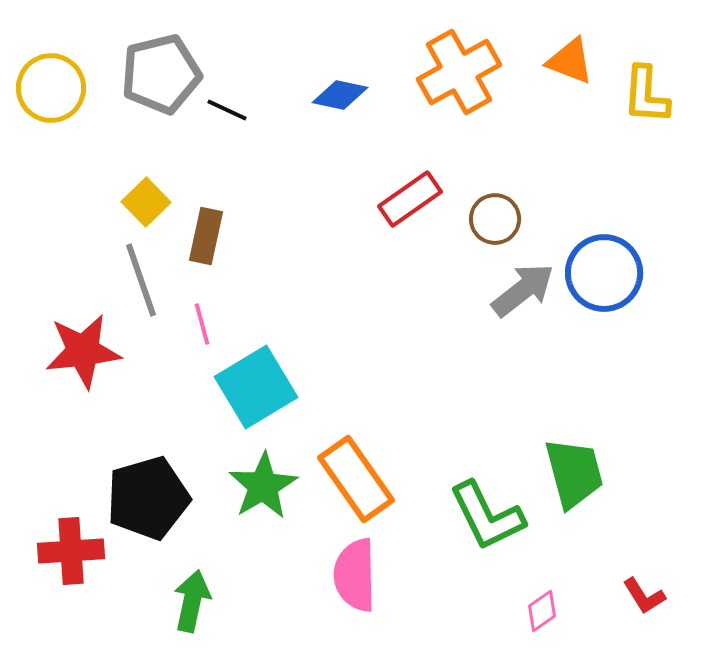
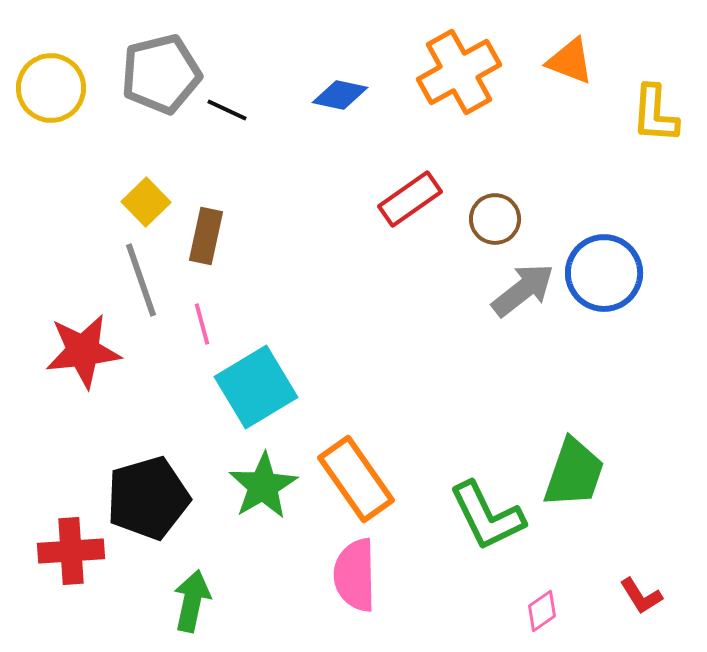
yellow L-shape: moved 9 px right, 19 px down
green trapezoid: rotated 34 degrees clockwise
red L-shape: moved 3 px left
